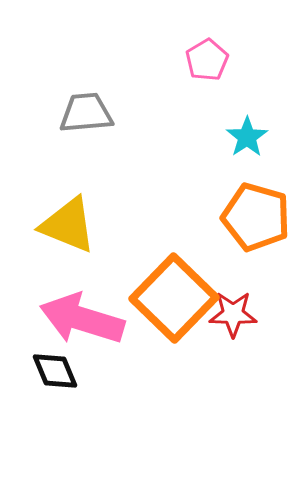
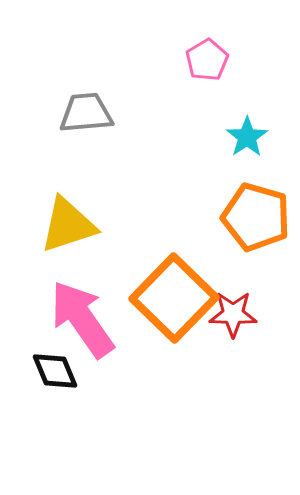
yellow triangle: rotated 40 degrees counterclockwise
pink arrow: rotated 38 degrees clockwise
